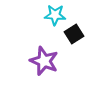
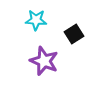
cyan star: moved 19 px left, 5 px down
